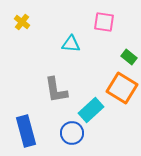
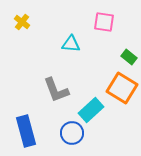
gray L-shape: rotated 12 degrees counterclockwise
